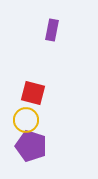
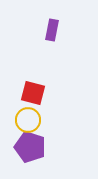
yellow circle: moved 2 px right
purple pentagon: moved 1 px left, 1 px down
